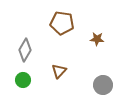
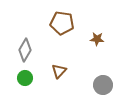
green circle: moved 2 px right, 2 px up
